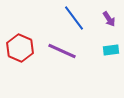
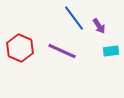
purple arrow: moved 10 px left, 7 px down
cyan rectangle: moved 1 px down
